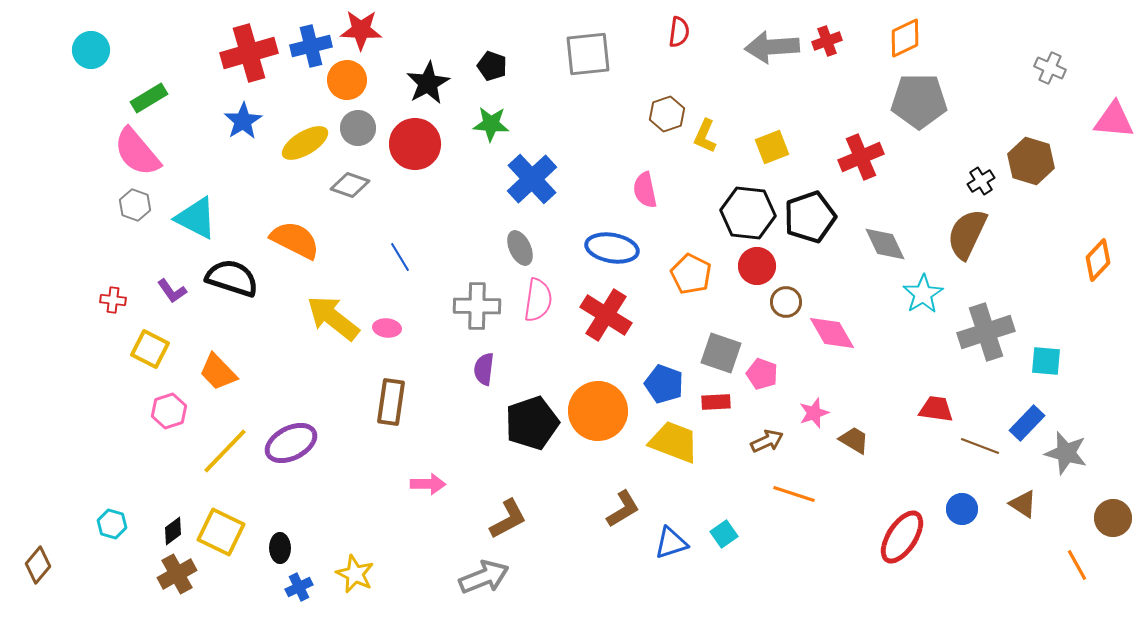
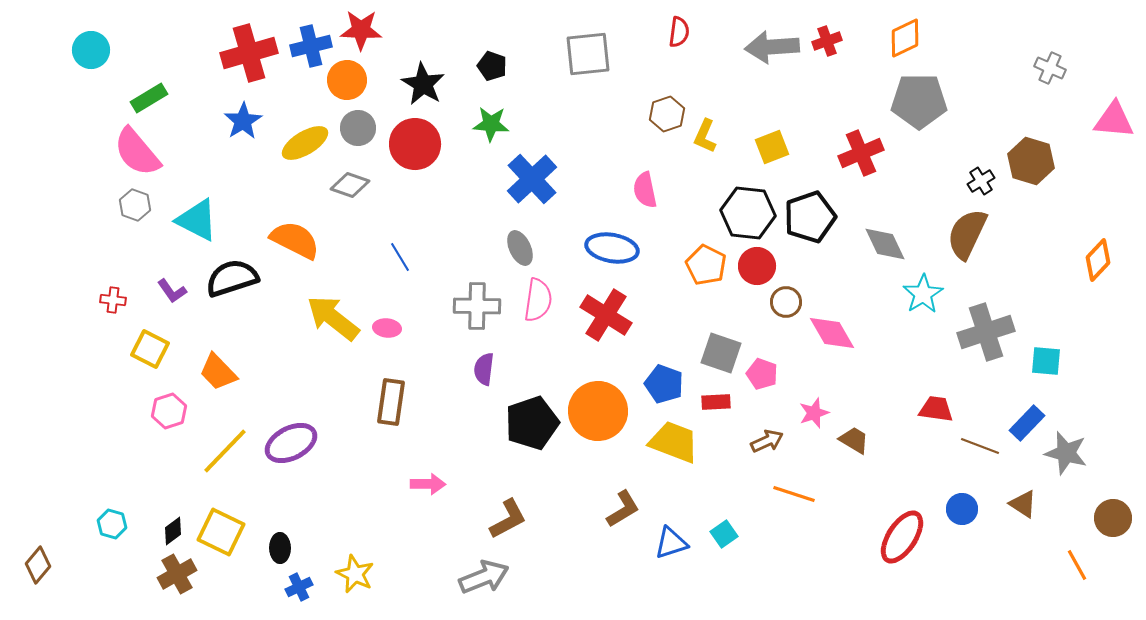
black star at (428, 83): moved 5 px left, 1 px down; rotated 12 degrees counterclockwise
red cross at (861, 157): moved 4 px up
cyan triangle at (196, 218): moved 1 px right, 2 px down
orange pentagon at (691, 274): moved 15 px right, 9 px up
black semicircle at (232, 278): rotated 36 degrees counterclockwise
